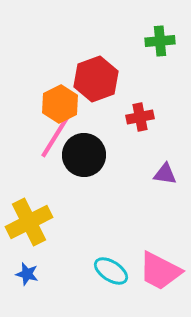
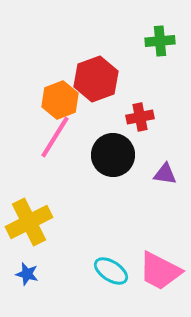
orange hexagon: moved 4 px up; rotated 6 degrees clockwise
black circle: moved 29 px right
